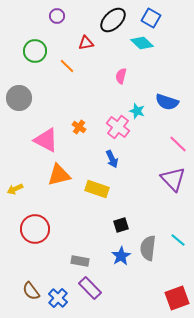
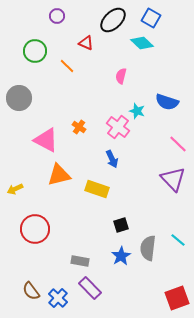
red triangle: rotated 35 degrees clockwise
